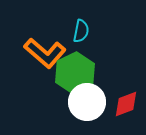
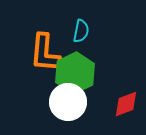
orange L-shape: rotated 54 degrees clockwise
white circle: moved 19 px left
